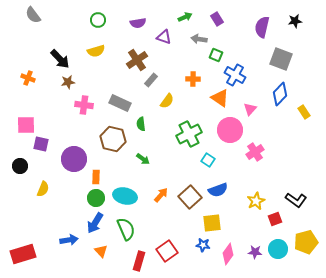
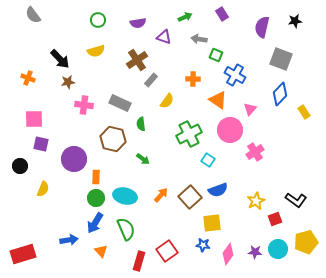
purple rectangle at (217, 19): moved 5 px right, 5 px up
orange triangle at (220, 98): moved 2 px left, 2 px down
pink square at (26, 125): moved 8 px right, 6 px up
